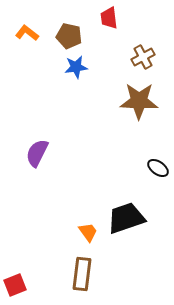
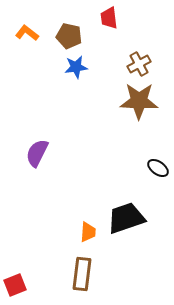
brown cross: moved 4 px left, 7 px down
orange trapezoid: rotated 40 degrees clockwise
